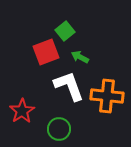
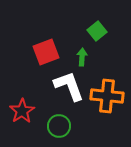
green square: moved 32 px right
green arrow: moved 2 px right; rotated 66 degrees clockwise
green circle: moved 3 px up
